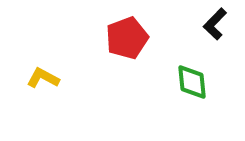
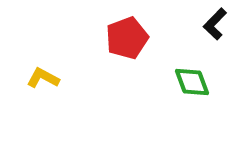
green diamond: rotated 15 degrees counterclockwise
